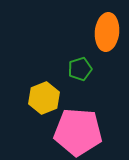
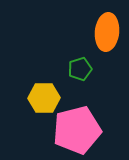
yellow hexagon: rotated 20 degrees clockwise
pink pentagon: moved 1 px left, 2 px up; rotated 18 degrees counterclockwise
